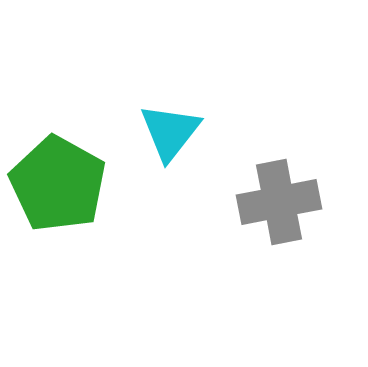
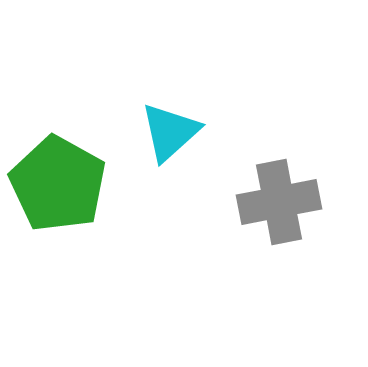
cyan triangle: rotated 10 degrees clockwise
